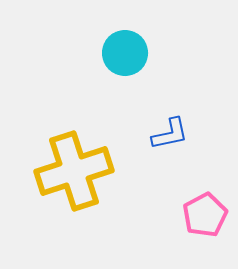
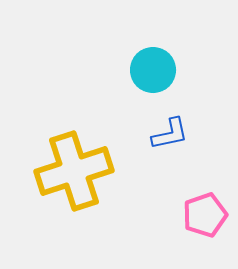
cyan circle: moved 28 px right, 17 px down
pink pentagon: rotated 9 degrees clockwise
